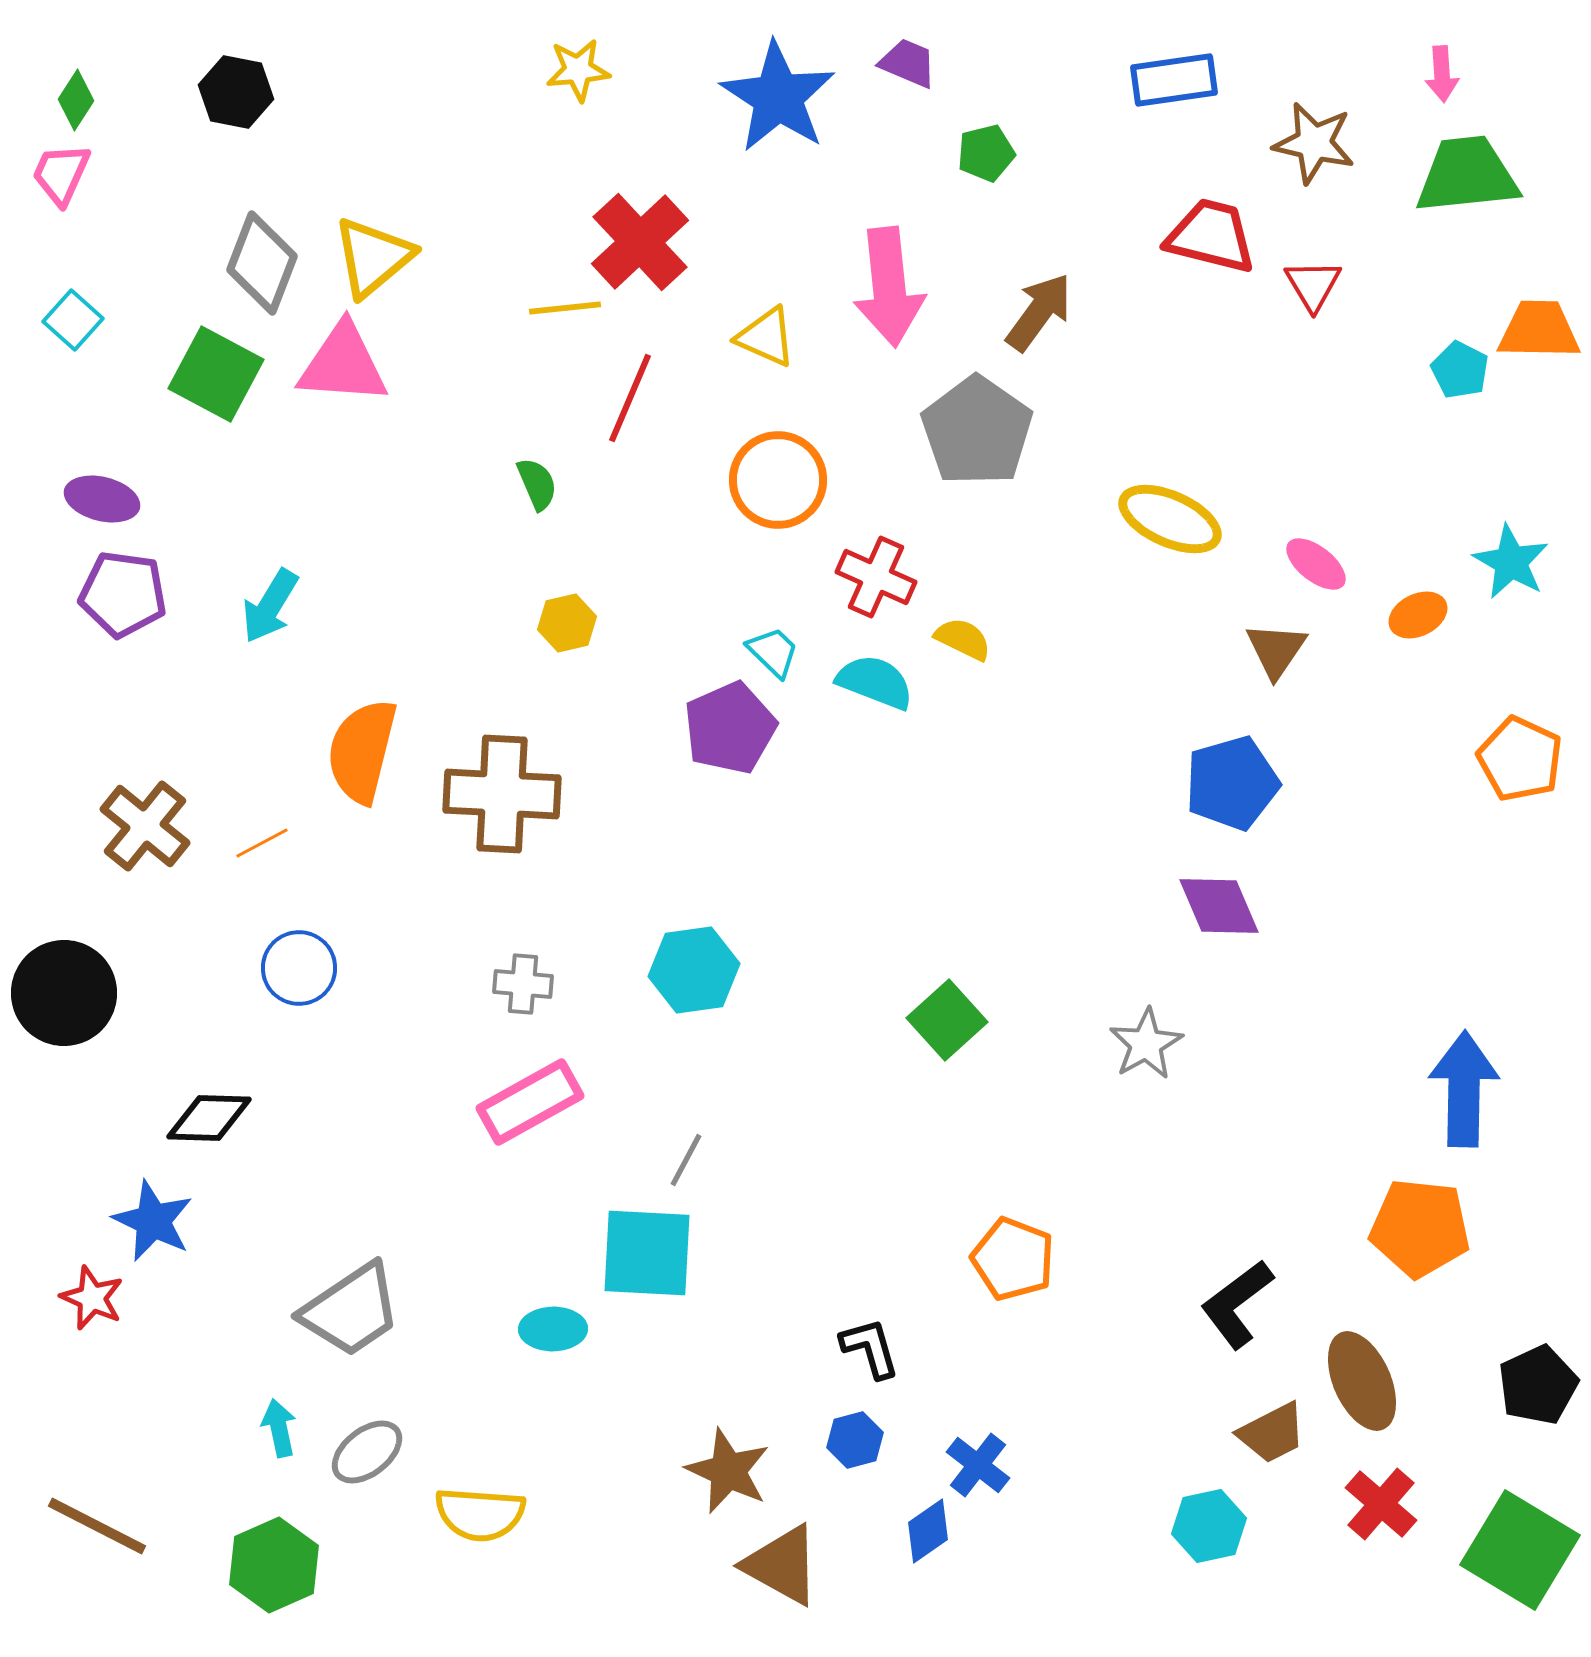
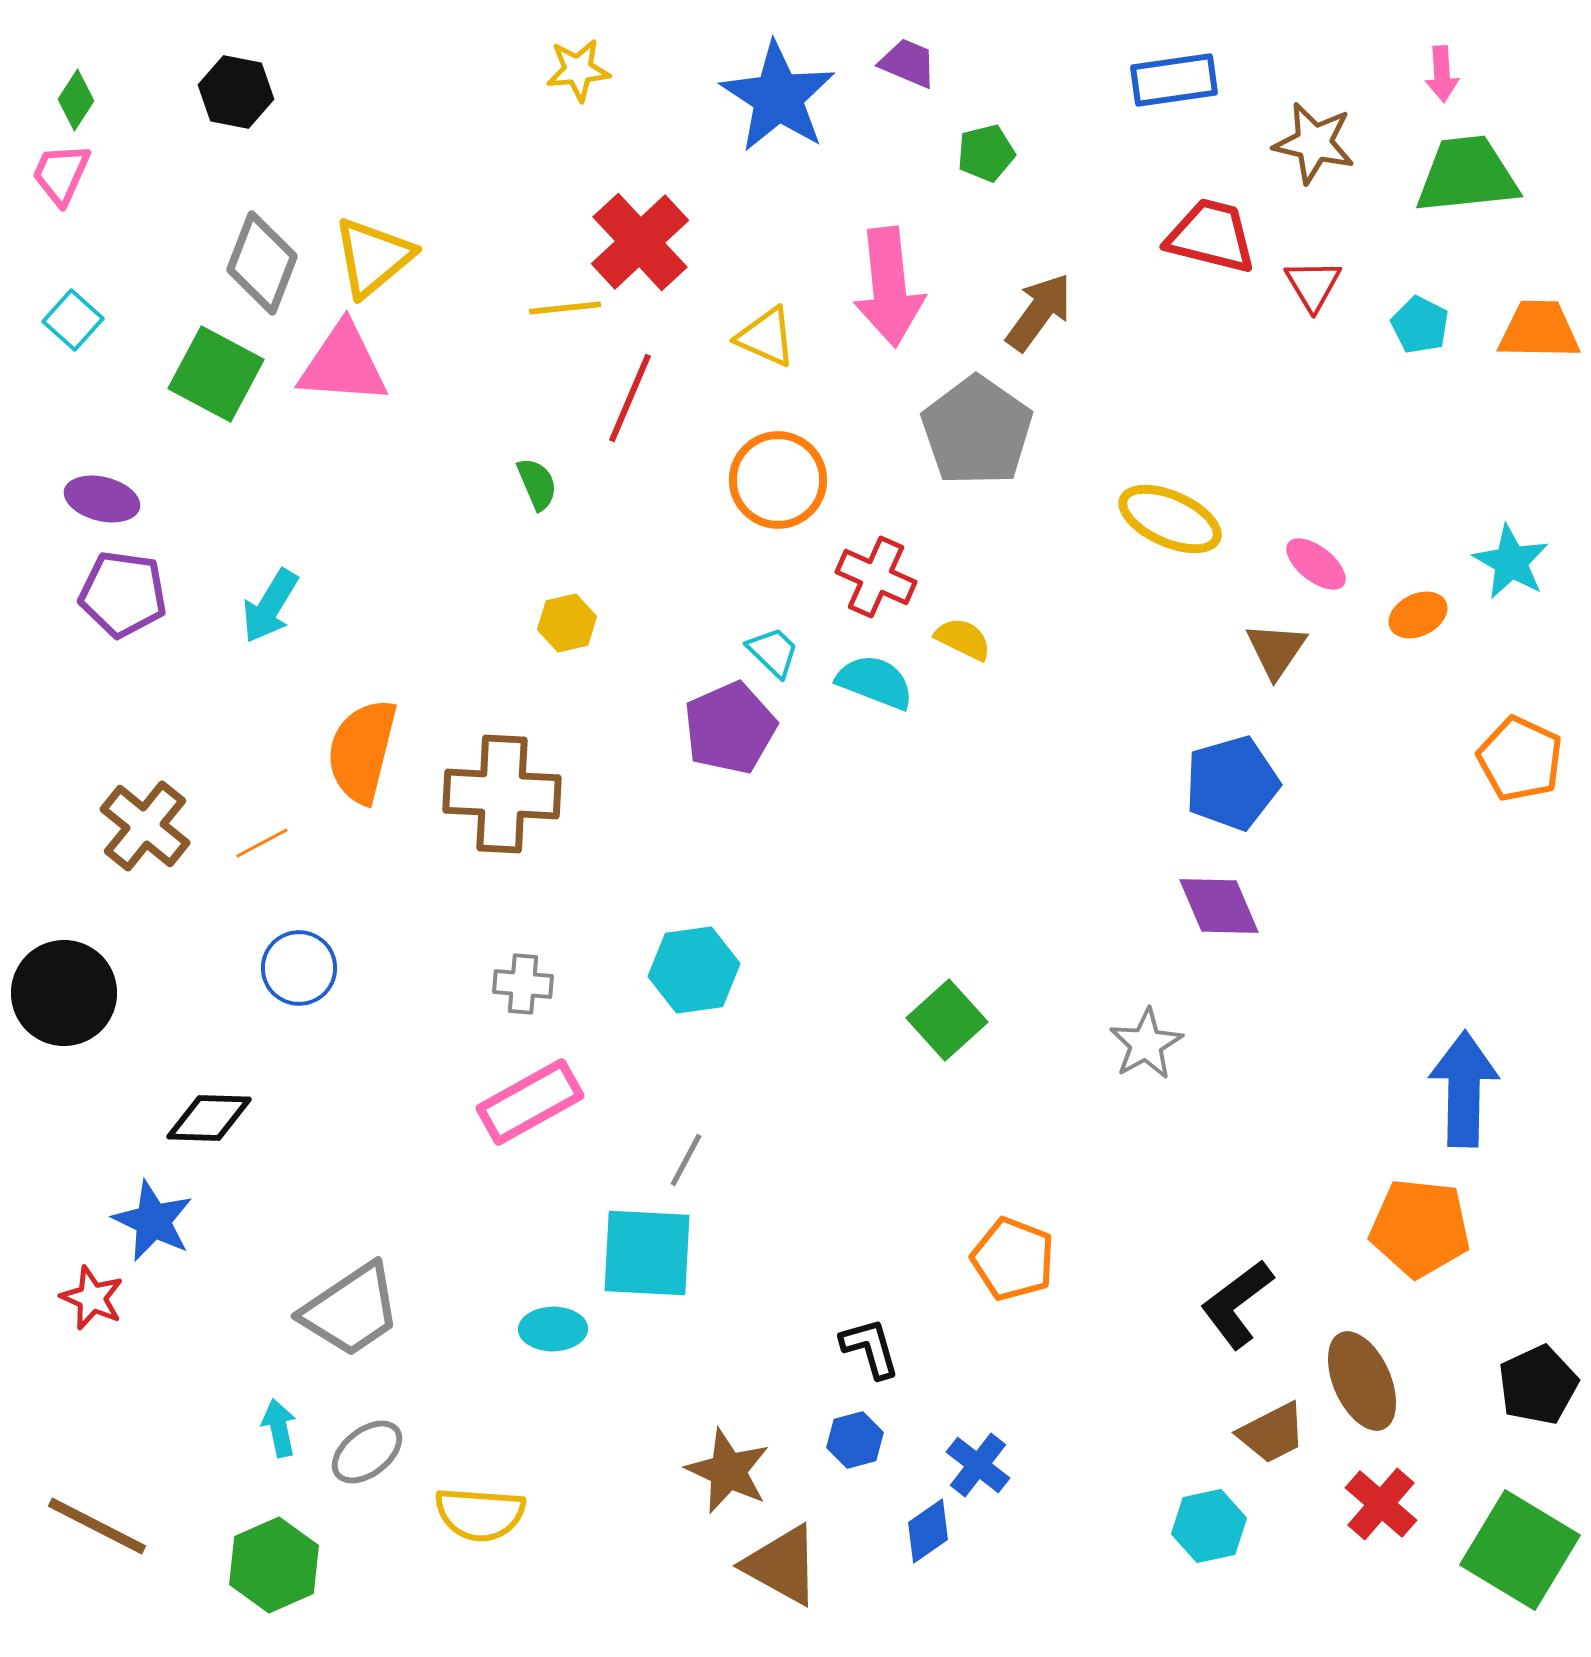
cyan pentagon at (1460, 370): moved 40 px left, 45 px up
